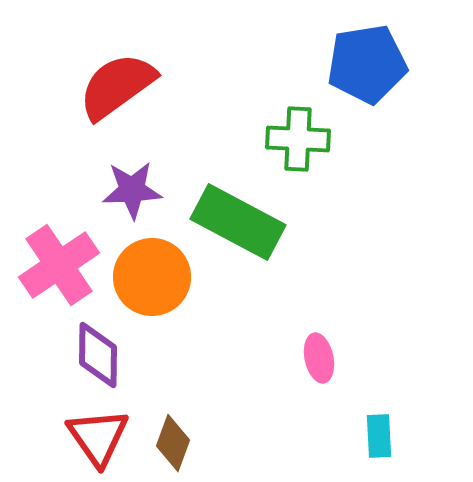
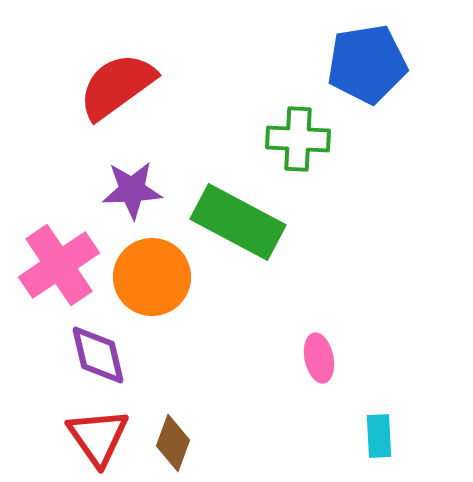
purple diamond: rotated 14 degrees counterclockwise
